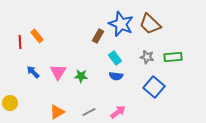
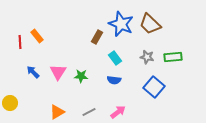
brown rectangle: moved 1 px left, 1 px down
blue semicircle: moved 2 px left, 4 px down
